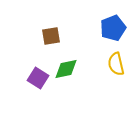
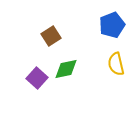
blue pentagon: moved 1 px left, 3 px up
brown square: rotated 24 degrees counterclockwise
purple square: moved 1 px left; rotated 10 degrees clockwise
